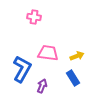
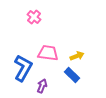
pink cross: rotated 32 degrees clockwise
blue L-shape: moved 1 px right, 1 px up
blue rectangle: moved 1 px left, 3 px up; rotated 14 degrees counterclockwise
